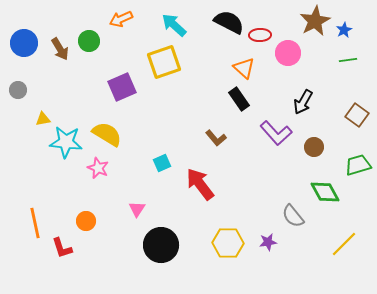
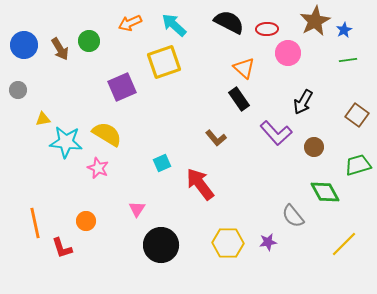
orange arrow: moved 9 px right, 4 px down
red ellipse: moved 7 px right, 6 px up
blue circle: moved 2 px down
